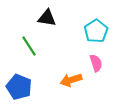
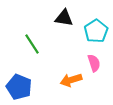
black triangle: moved 17 px right
green line: moved 3 px right, 2 px up
pink semicircle: moved 2 px left
